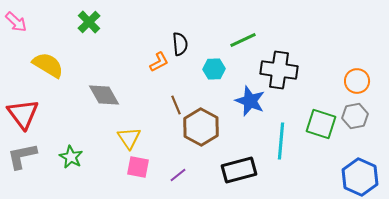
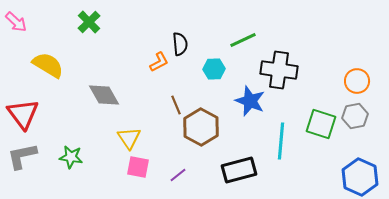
green star: rotated 20 degrees counterclockwise
